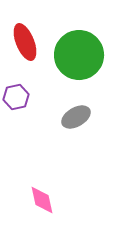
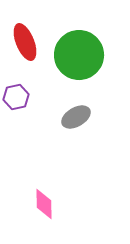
pink diamond: moved 2 px right, 4 px down; rotated 12 degrees clockwise
